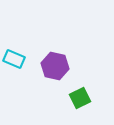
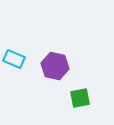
green square: rotated 15 degrees clockwise
